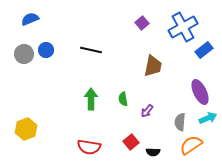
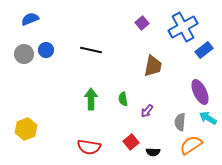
cyan arrow: rotated 126 degrees counterclockwise
